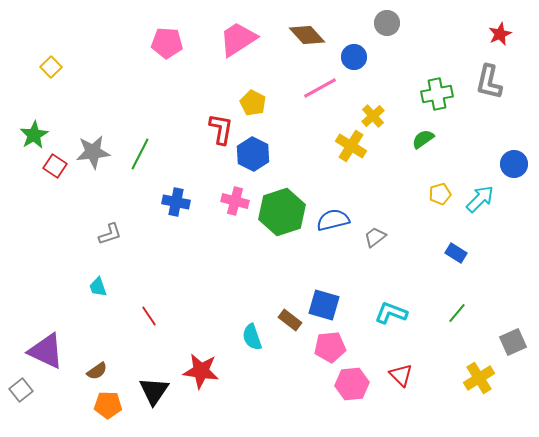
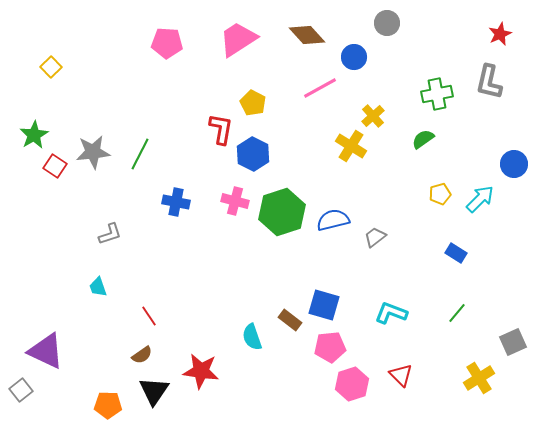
brown semicircle at (97, 371): moved 45 px right, 16 px up
pink hexagon at (352, 384): rotated 12 degrees counterclockwise
